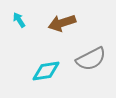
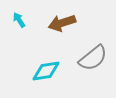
gray semicircle: moved 2 px right, 1 px up; rotated 12 degrees counterclockwise
